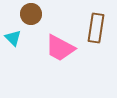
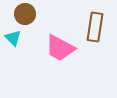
brown circle: moved 6 px left
brown rectangle: moved 1 px left, 1 px up
